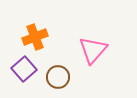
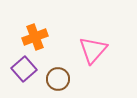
brown circle: moved 2 px down
